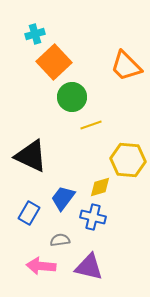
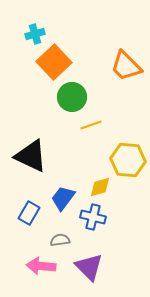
purple triangle: rotated 32 degrees clockwise
